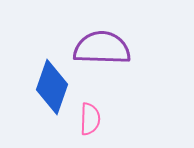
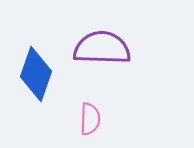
blue diamond: moved 16 px left, 13 px up
